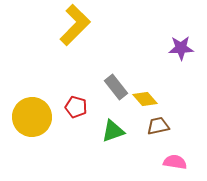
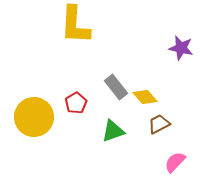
yellow L-shape: rotated 138 degrees clockwise
purple star: rotated 15 degrees clockwise
yellow diamond: moved 2 px up
red pentagon: moved 4 px up; rotated 25 degrees clockwise
yellow circle: moved 2 px right
brown trapezoid: moved 1 px right, 2 px up; rotated 15 degrees counterclockwise
pink semicircle: rotated 55 degrees counterclockwise
